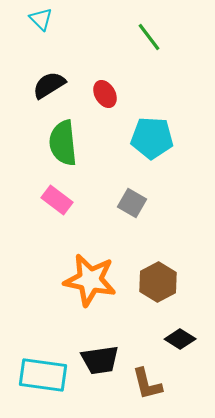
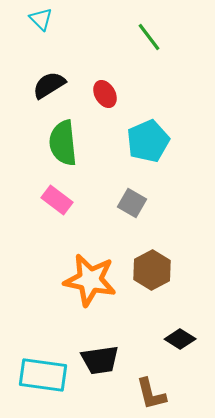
cyan pentagon: moved 4 px left, 3 px down; rotated 27 degrees counterclockwise
brown hexagon: moved 6 px left, 12 px up
brown L-shape: moved 4 px right, 10 px down
